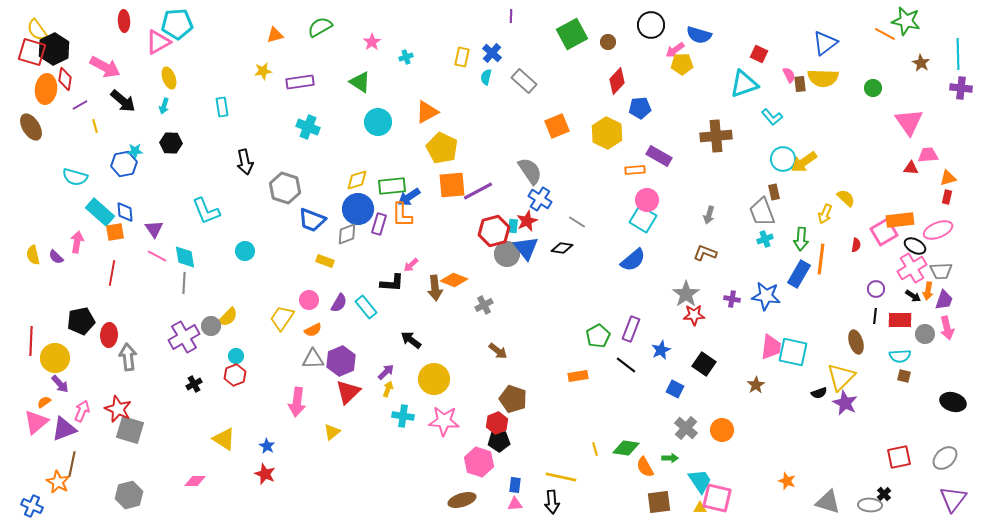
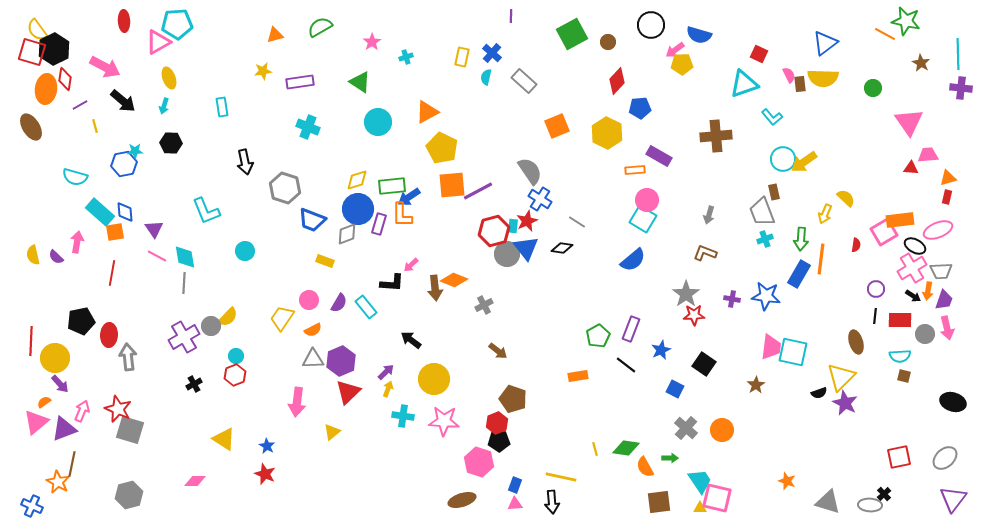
blue rectangle at (515, 485): rotated 14 degrees clockwise
